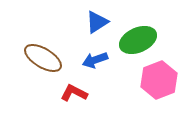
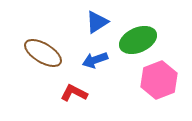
brown ellipse: moved 5 px up
